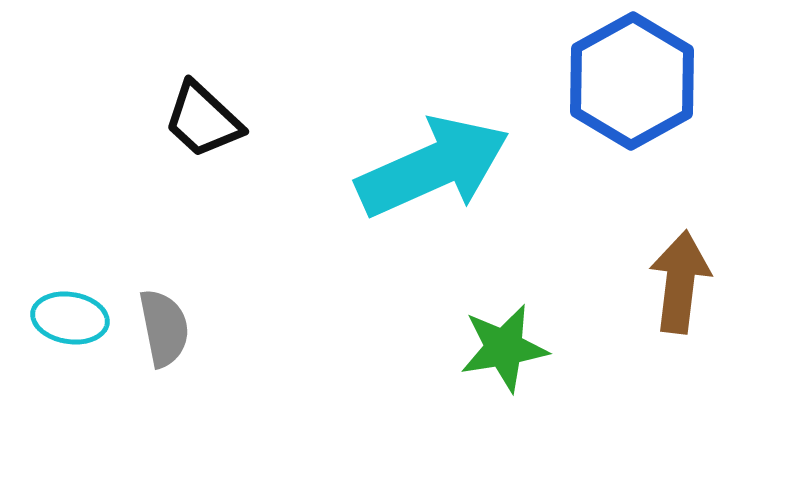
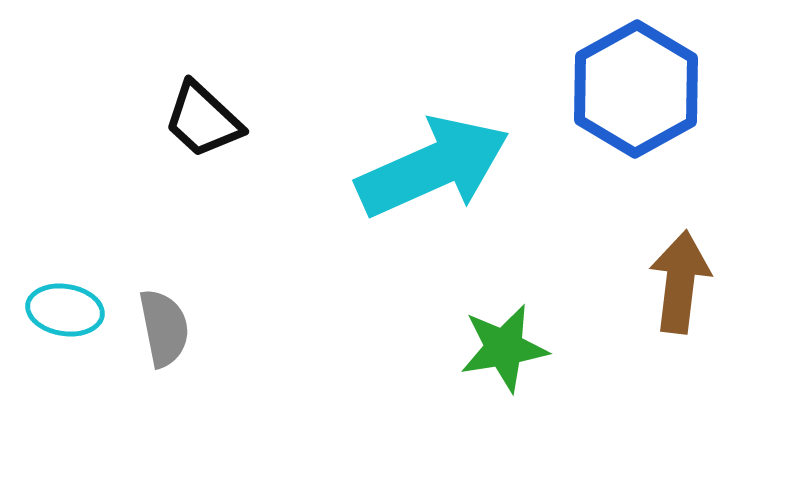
blue hexagon: moved 4 px right, 8 px down
cyan ellipse: moved 5 px left, 8 px up
